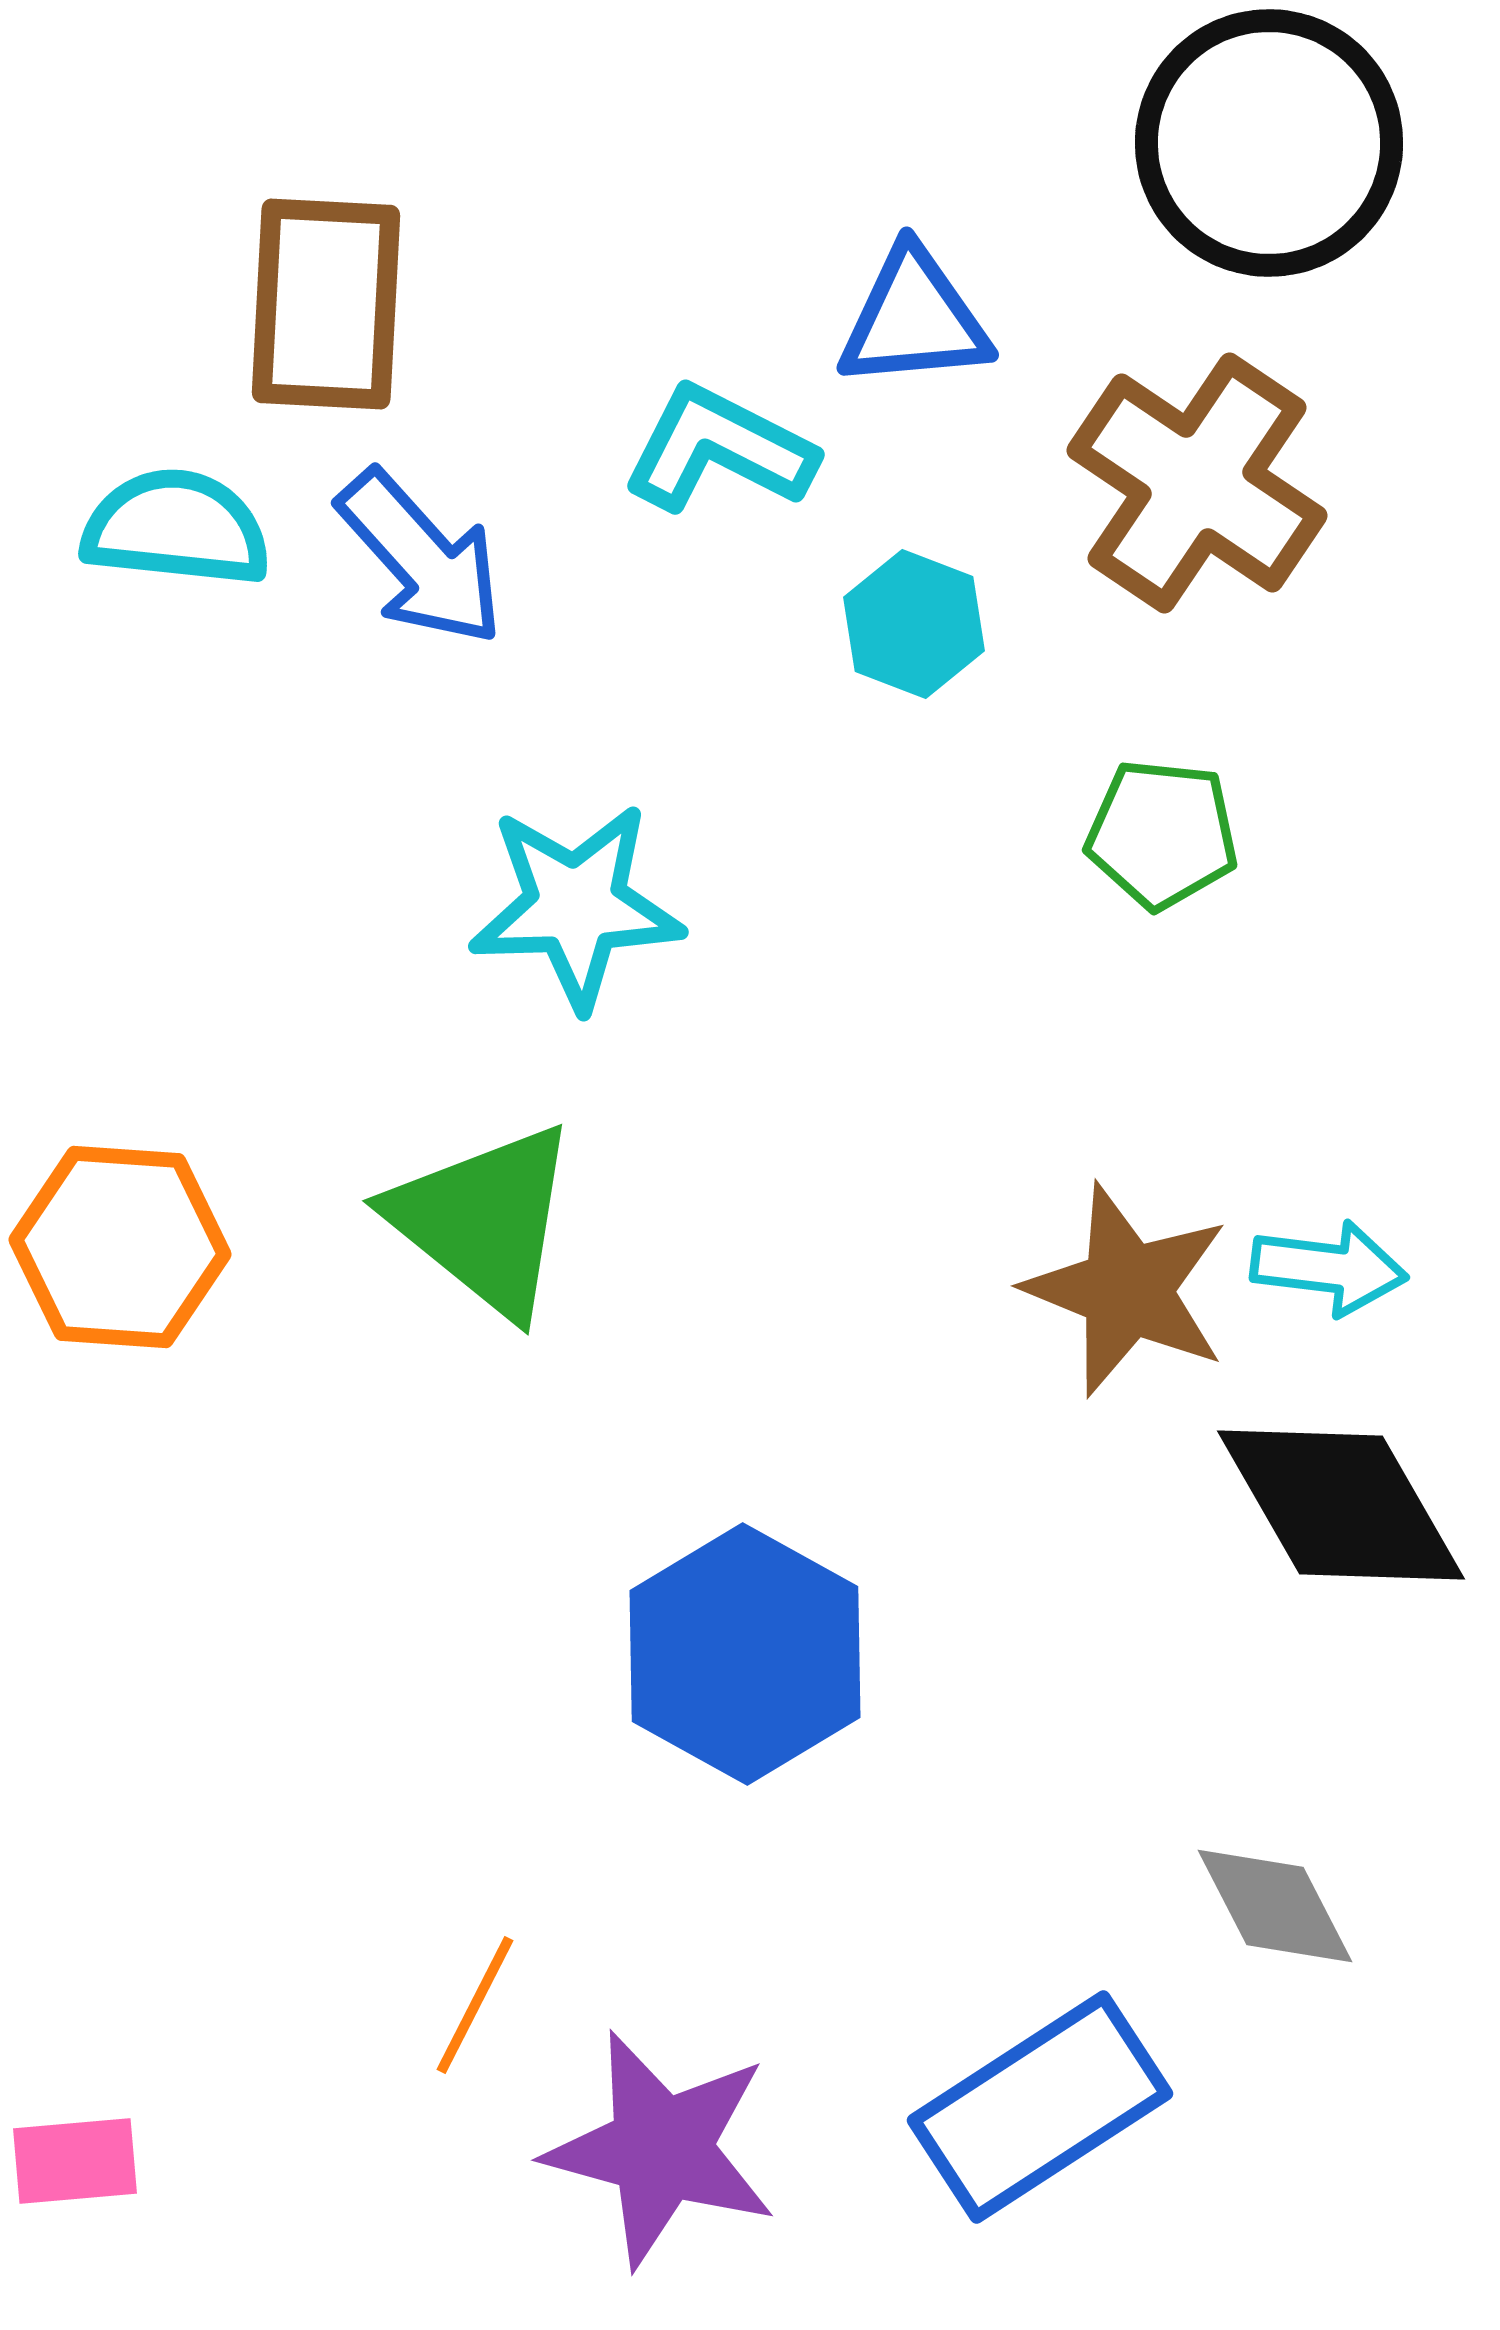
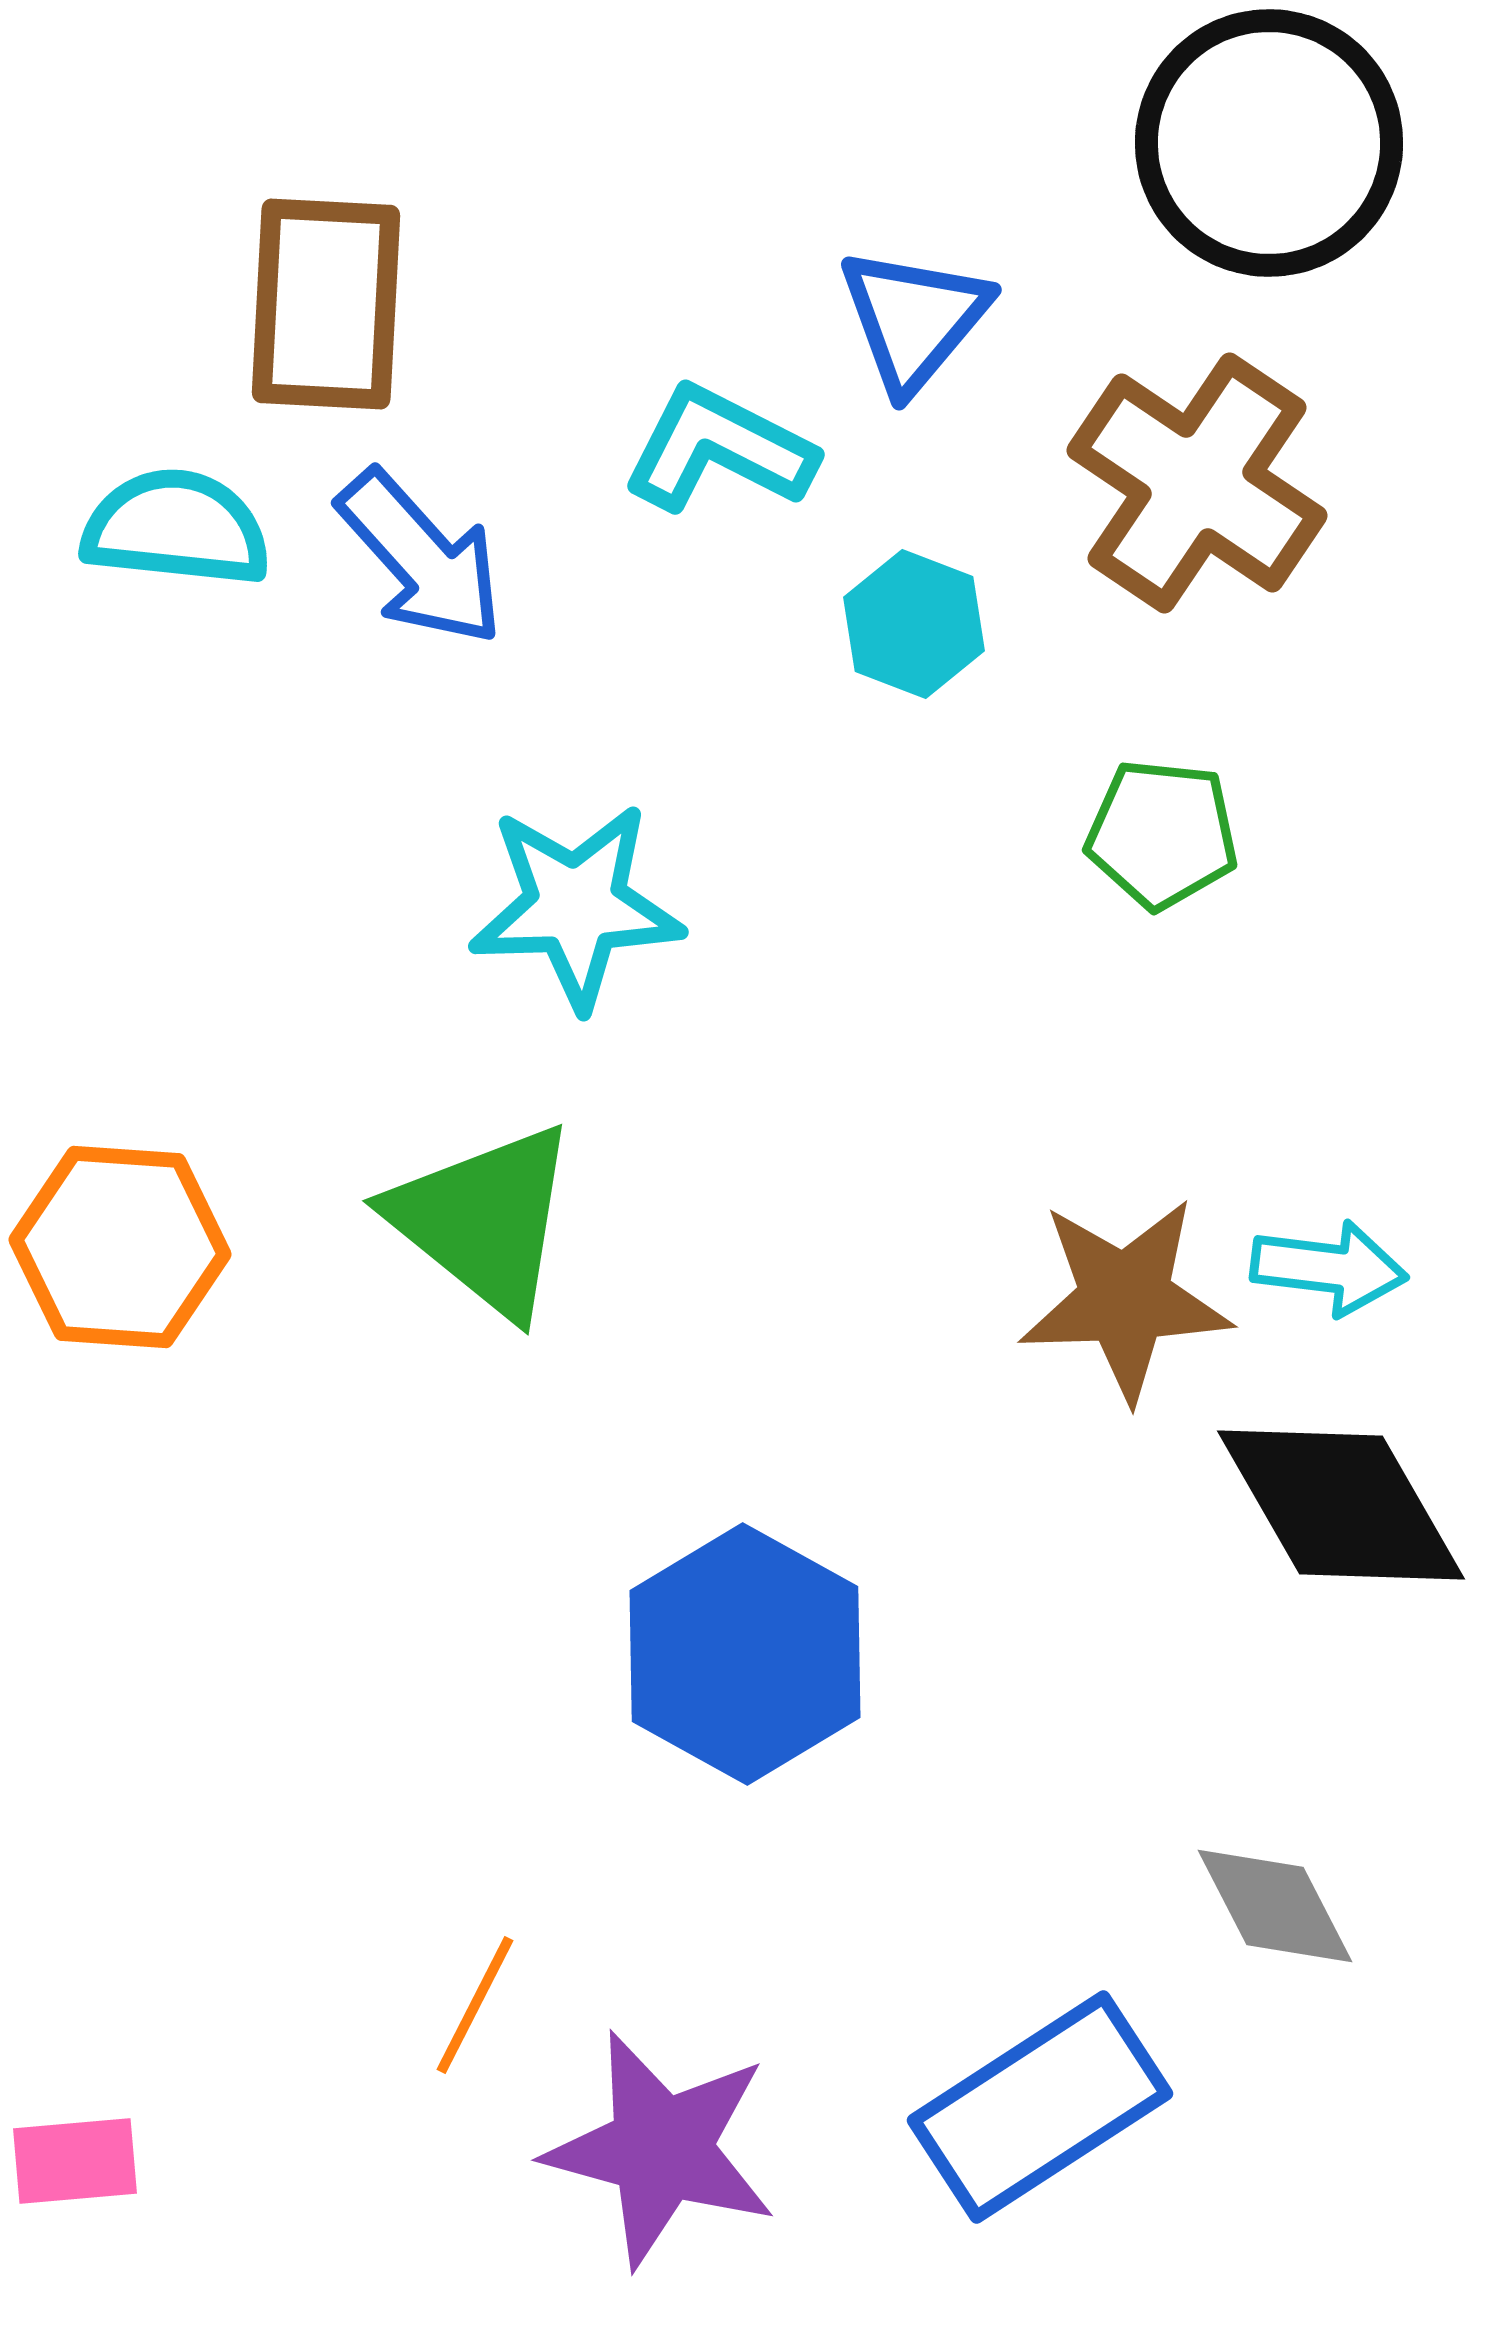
blue triangle: rotated 45 degrees counterclockwise
brown star: moved 2 px left, 9 px down; rotated 24 degrees counterclockwise
